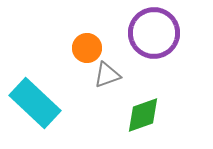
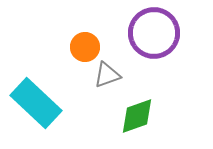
orange circle: moved 2 px left, 1 px up
cyan rectangle: moved 1 px right
green diamond: moved 6 px left, 1 px down
